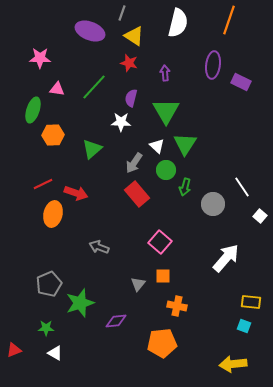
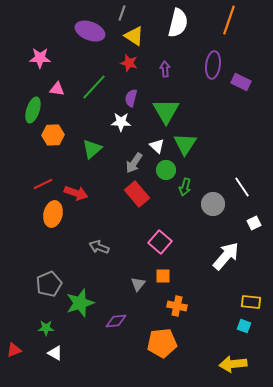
purple arrow at (165, 73): moved 4 px up
white square at (260, 216): moved 6 px left, 7 px down; rotated 24 degrees clockwise
white arrow at (226, 258): moved 2 px up
